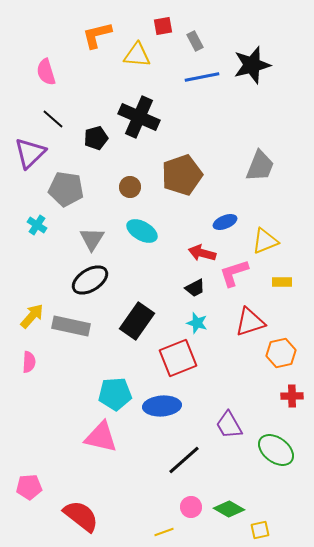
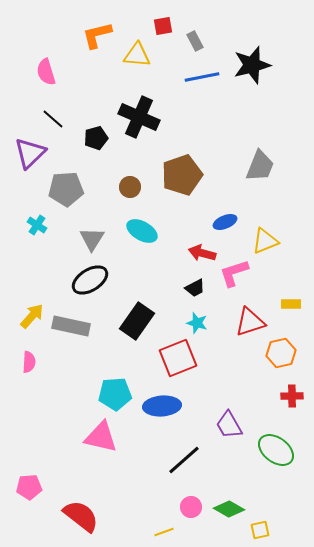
gray pentagon at (66, 189): rotated 12 degrees counterclockwise
yellow rectangle at (282, 282): moved 9 px right, 22 px down
